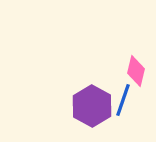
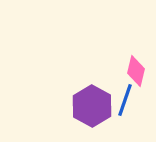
blue line: moved 2 px right
